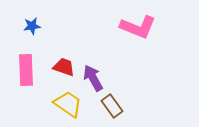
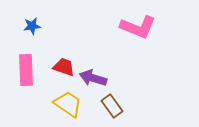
purple arrow: rotated 44 degrees counterclockwise
